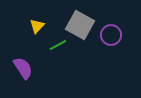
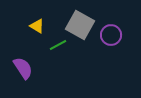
yellow triangle: rotated 42 degrees counterclockwise
